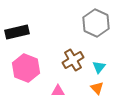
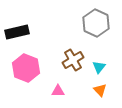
orange triangle: moved 3 px right, 2 px down
